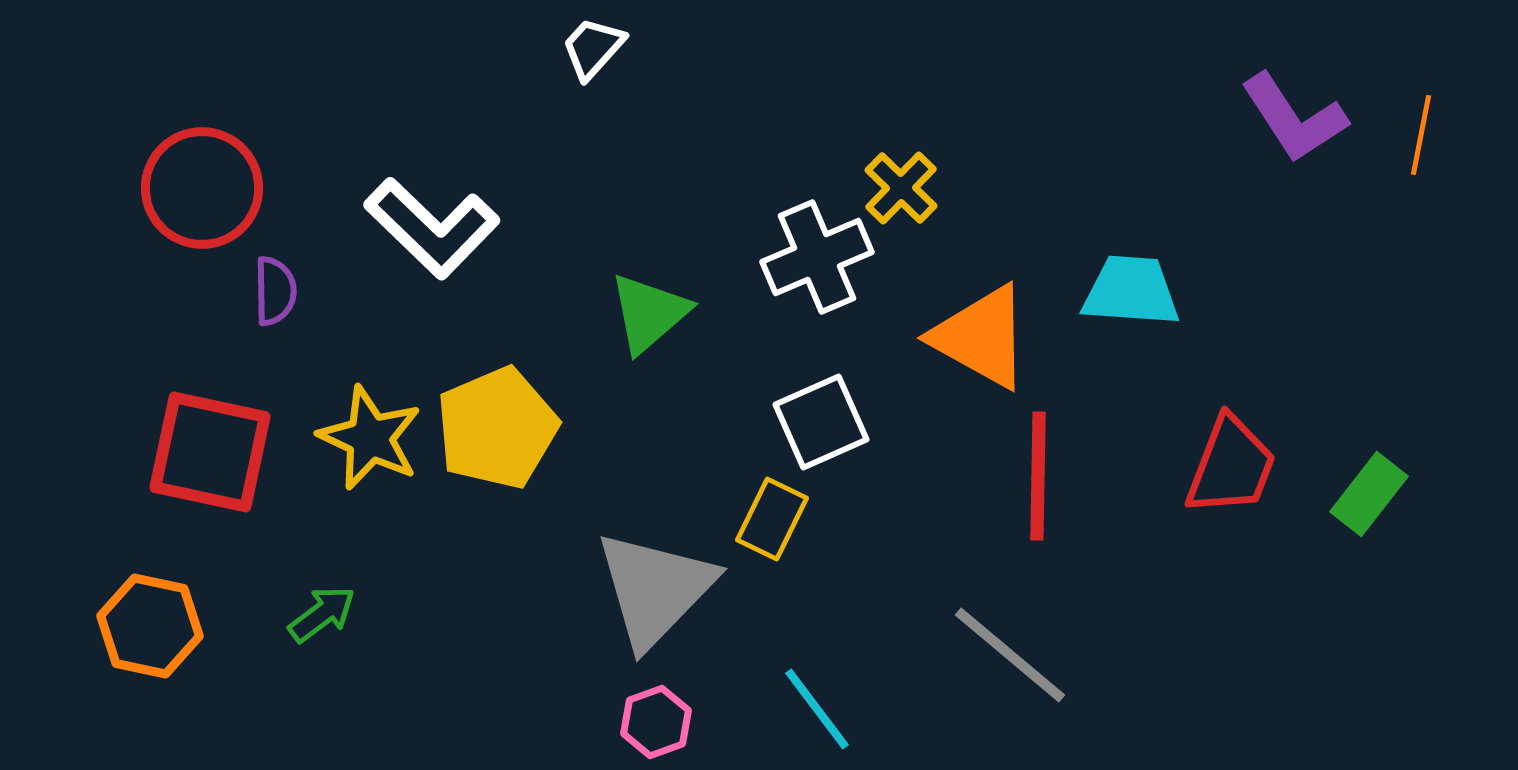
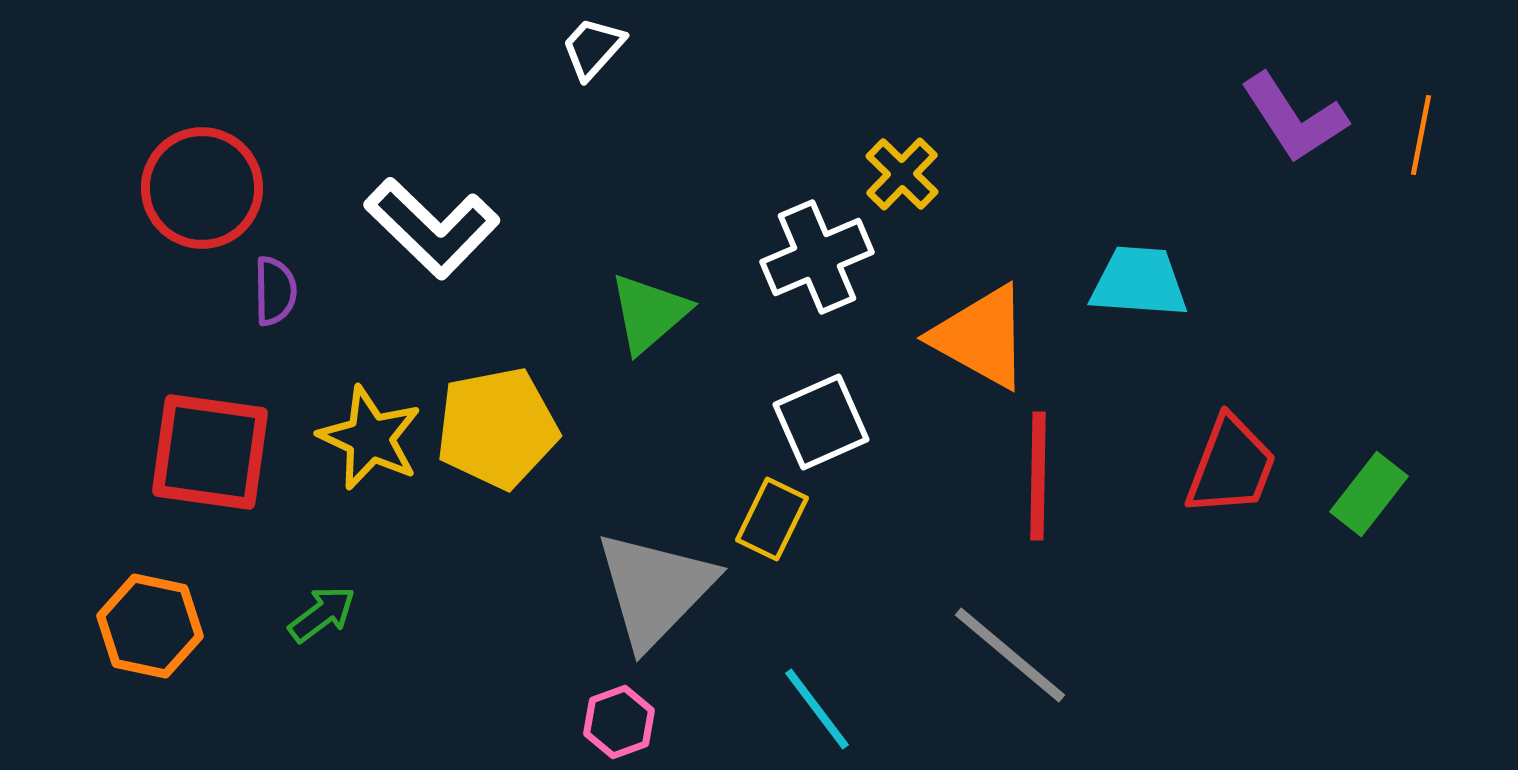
yellow cross: moved 1 px right, 14 px up
cyan trapezoid: moved 8 px right, 9 px up
yellow pentagon: rotated 12 degrees clockwise
red square: rotated 4 degrees counterclockwise
pink hexagon: moved 37 px left
